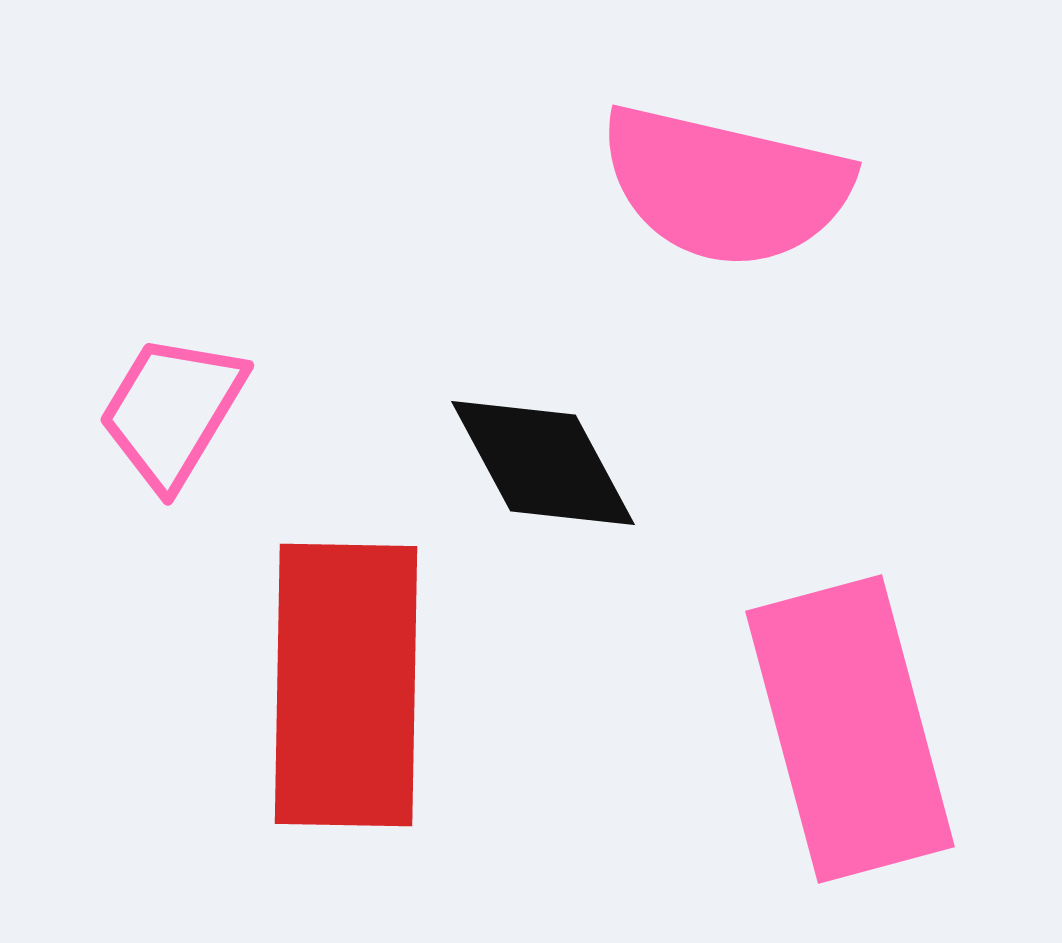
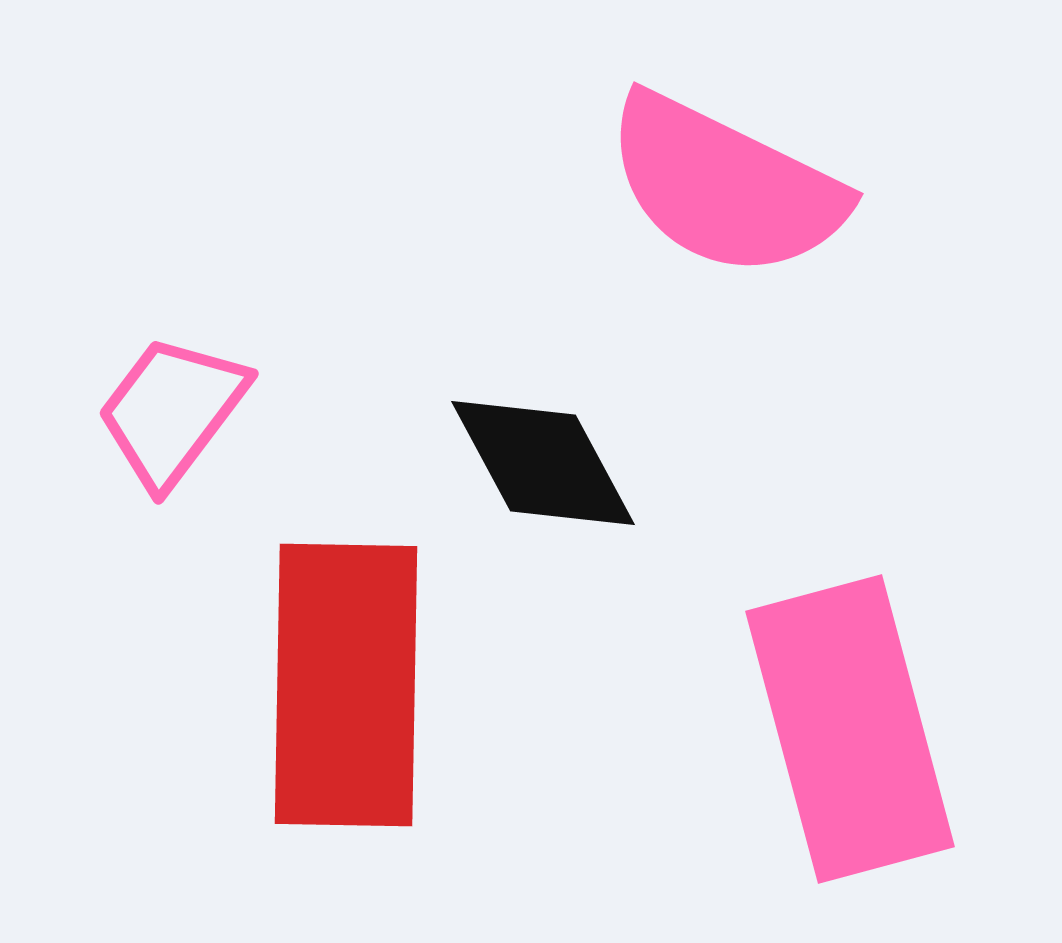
pink semicircle: rotated 13 degrees clockwise
pink trapezoid: rotated 6 degrees clockwise
